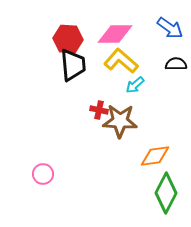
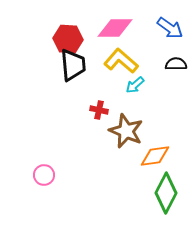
pink diamond: moved 6 px up
brown star: moved 6 px right, 10 px down; rotated 20 degrees clockwise
pink circle: moved 1 px right, 1 px down
